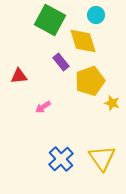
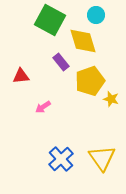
red triangle: moved 2 px right
yellow star: moved 1 px left, 4 px up
